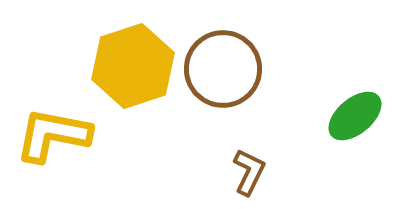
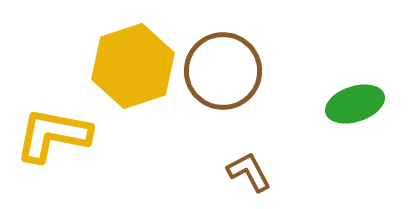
brown circle: moved 2 px down
green ellipse: moved 12 px up; rotated 22 degrees clockwise
brown L-shape: rotated 54 degrees counterclockwise
